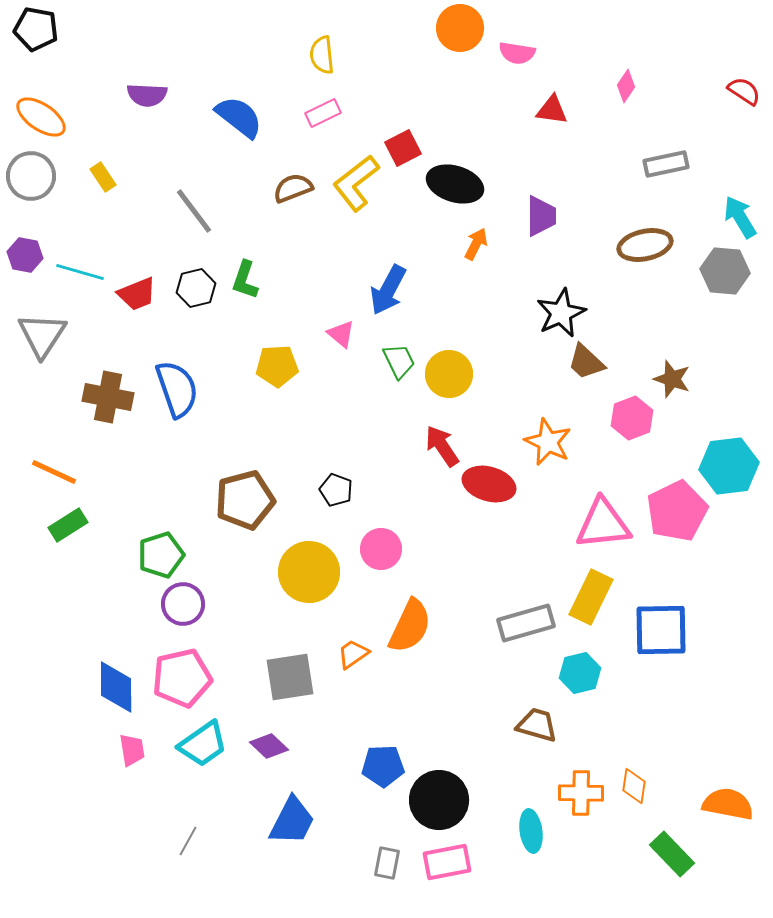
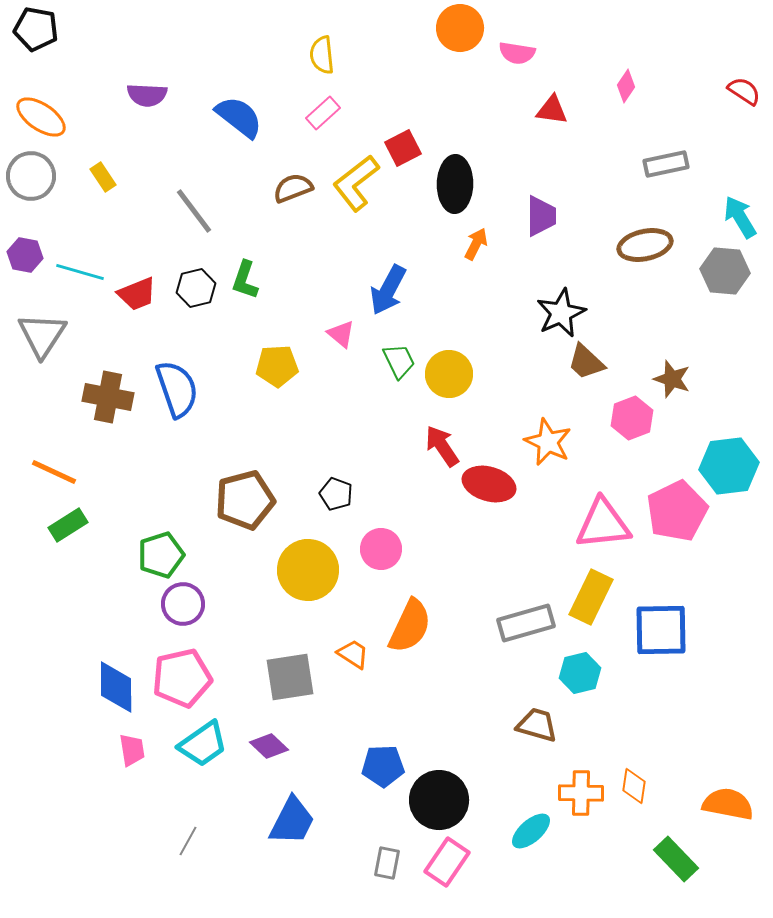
pink rectangle at (323, 113): rotated 16 degrees counterclockwise
black ellipse at (455, 184): rotated 74 degrees clockwise
black pentagon at (336, 490): moved 4 px down
yellow circle at (309, 572): moved 1 px left, 2 px up
orange trapezoid at (353, 654): rotated 68 degrees clockwise
cyan ellipse at (531, 831): rotated 57 degrees clockwise
green rectangle at (672, 854): moved 4 px right, 5 px down
pink rectangle at (447, 862): rotated 45 degrees counterclockwise
